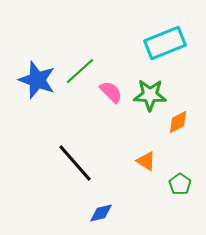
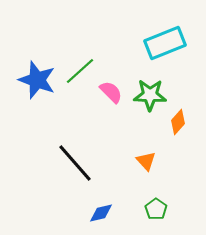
orange diamond: rotated 20 degrees counterclockwise
orange triangle: rotated 15 degrees clockwise
green pentagon: moved 24 px left, 25 px down
